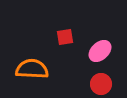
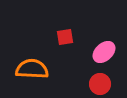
pink ellipse: moved 4 px right, 1 px down
red circle: moved 1 px left
